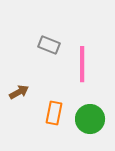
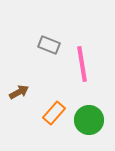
pink line: rotated 9 degrees counterclockwise
orange rectangle: rotated 30 degrees clockwise
green circle: moved 1 px left, 1 px down
